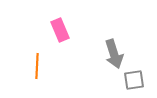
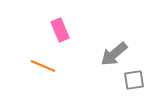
gray arrow: rotated 68 degrees clockwise
orange line: moved 6 px right; rotated 70 degrees counterclockwise
